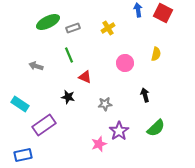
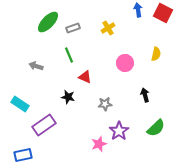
green ellipse: rotated 20 degrees counterclockwise
